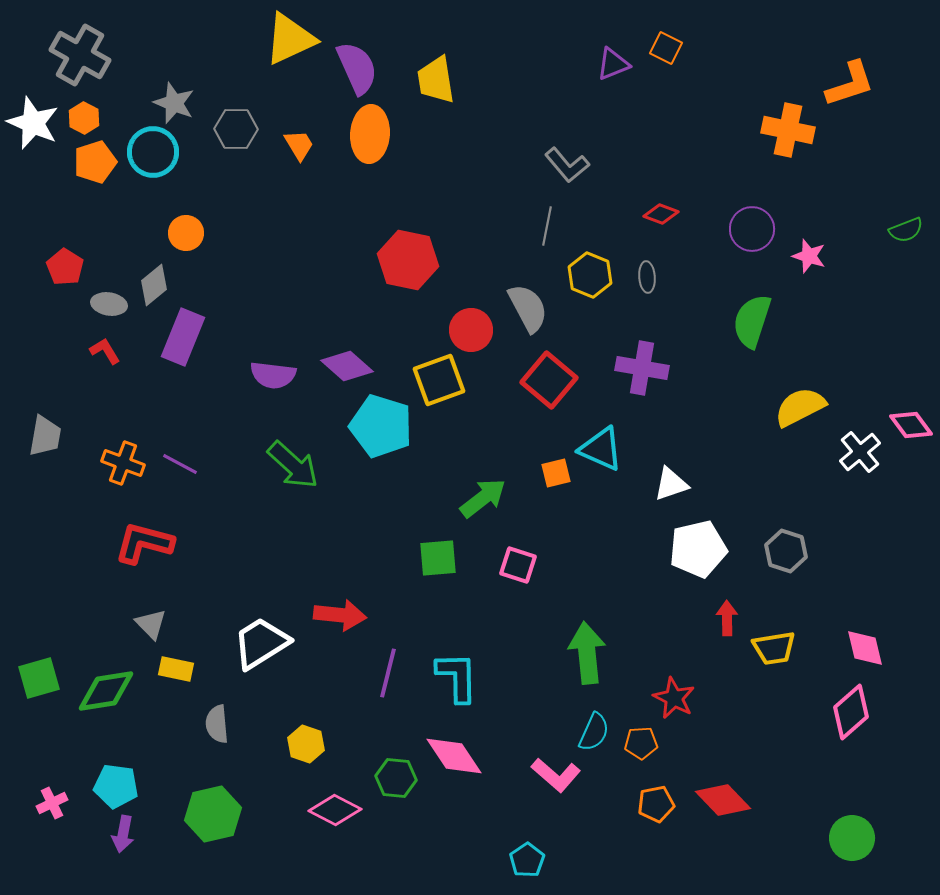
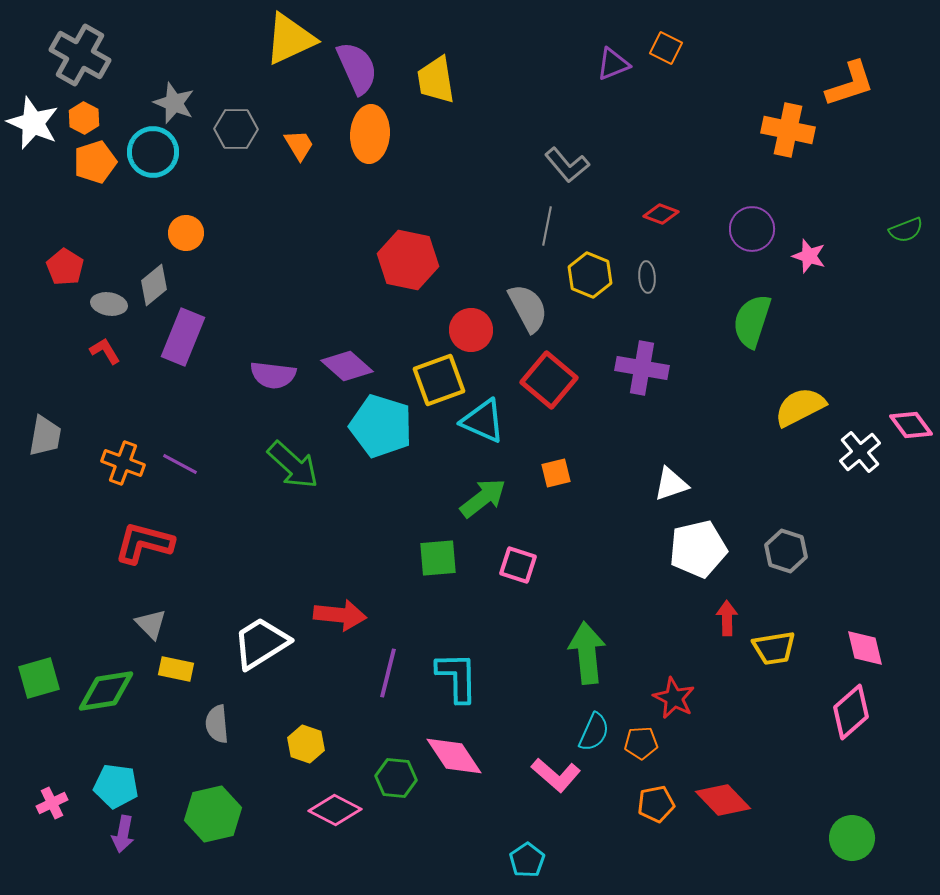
cyan triangle at (601, 449): moved 118 px left, 28 px up
